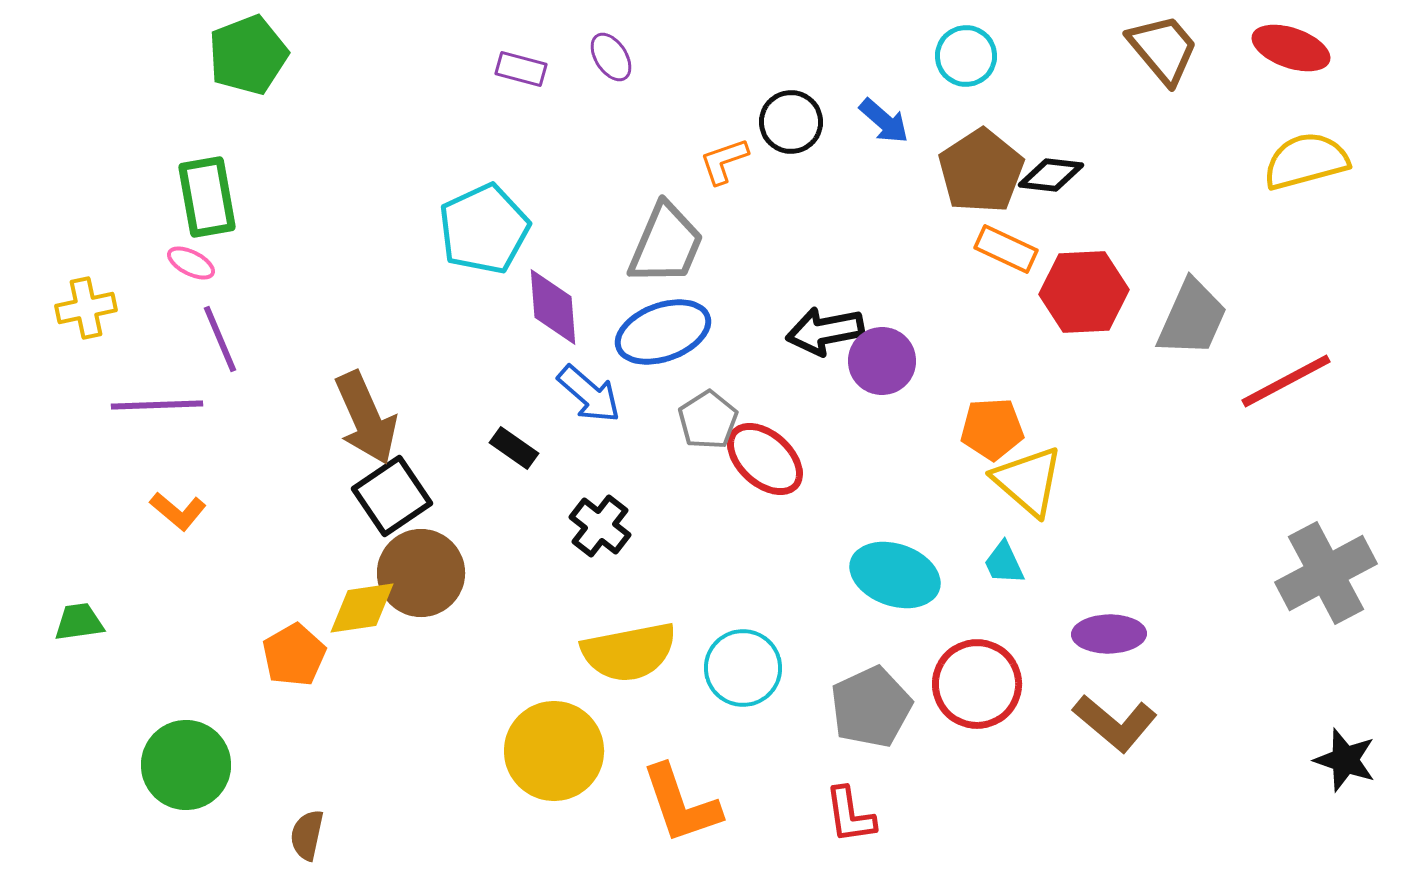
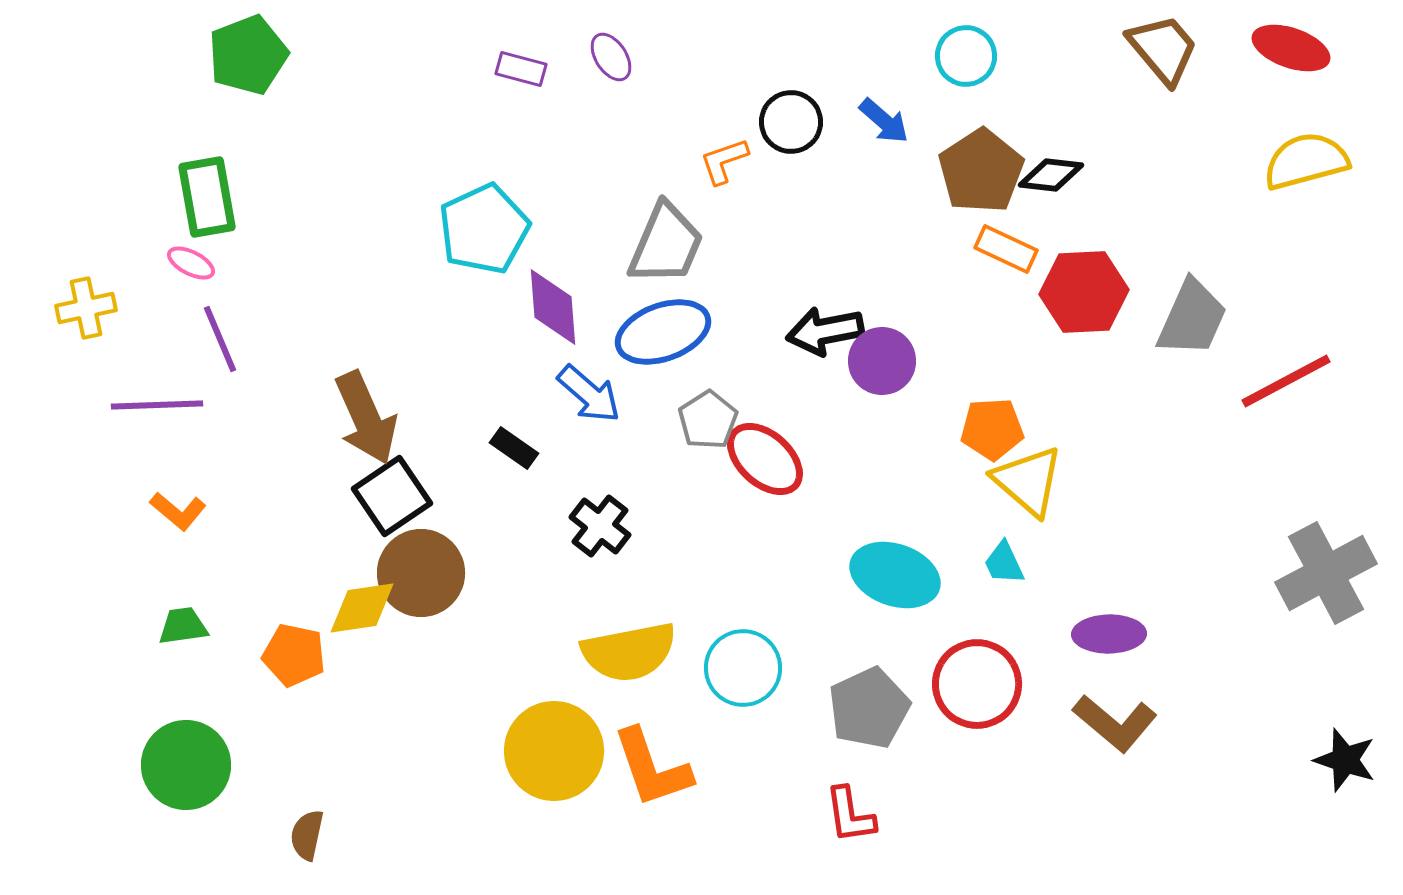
green trapezoid at (79, 622): moved 104 px right, 4 px down
orange pentagon at (294, 655): rotated 30 degrees counterclockwise
gray pentagon at (871, 707): moved 2 px left, 1 px down
orange L-shape at (681, 804): moved 29 px left, 36 px up
